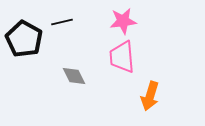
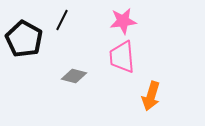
black line: moved 2 px up; rotated 50 degrees counterclockwise
gray diamond: rotated 50 degrees counterclockwise
orange arrow: moved 1 px right
